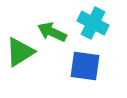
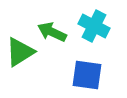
cyan cross: moved 1 px right, 3 px down
blue square: moved 2 px right, 9 px down
